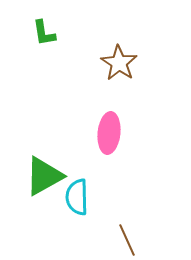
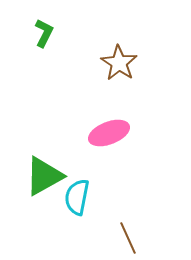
green L-shape: rotated 144 degrees counterclockwise
pink ellipse: rotated 63 degrees clockwise
cyan semicircle: rotated 12 degrees clockwise
brown line: moved 1 px right, 2 px up
